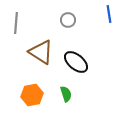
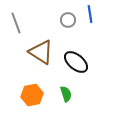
blue line: moved 19 px left
gray line: rotated 25 degrees counterclockwise
